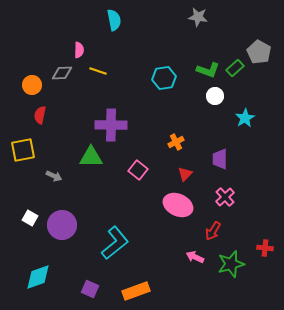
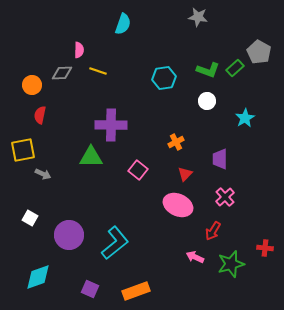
cyan semicircle: moved 9 px right, 4 px down; rotated 30 degrees clockwise
white circle: moved 8 px left, 5 px down
gray arrow: moved 11 px left, 2 px up
purple circle: moved 7 px right, 10 px down
